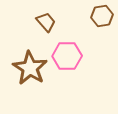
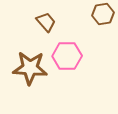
brown hexagon: moved 1 px right, 2 px up
brown star: rotated 28 degrees counterclockwise
